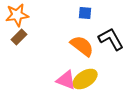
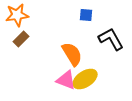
blue square: moved 1 px right, 2 px down
brown rectangle: moved 2 px right, 2 px down
orange semicircle: moved 10 px left, 8 px down; rotated 20 degrees clockwise
